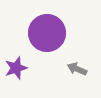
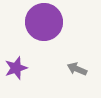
purple circle: moved 3 px left, 11 px up
